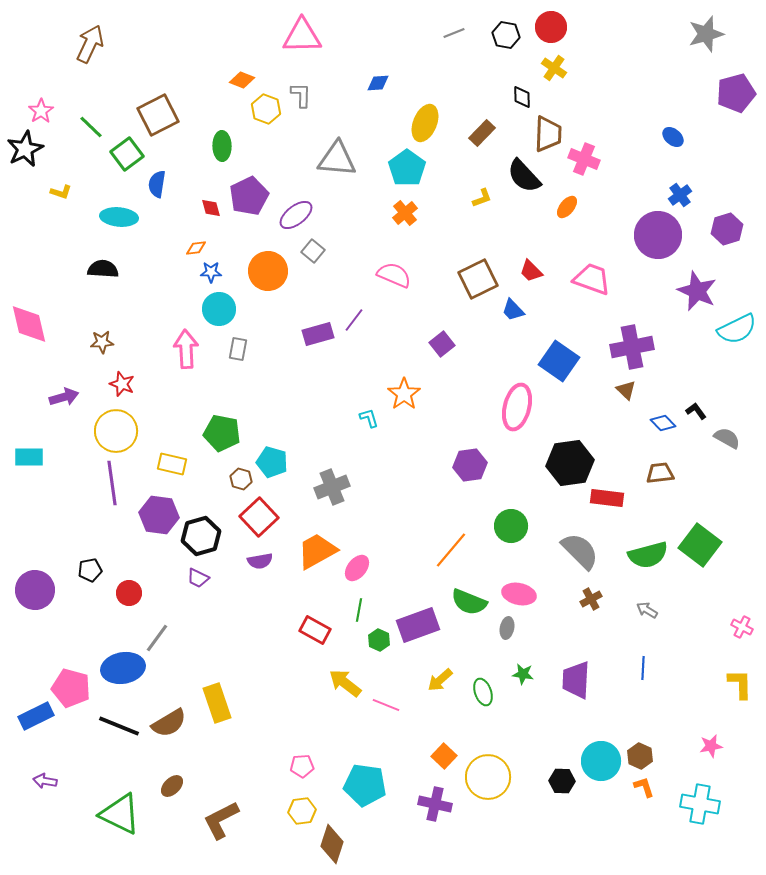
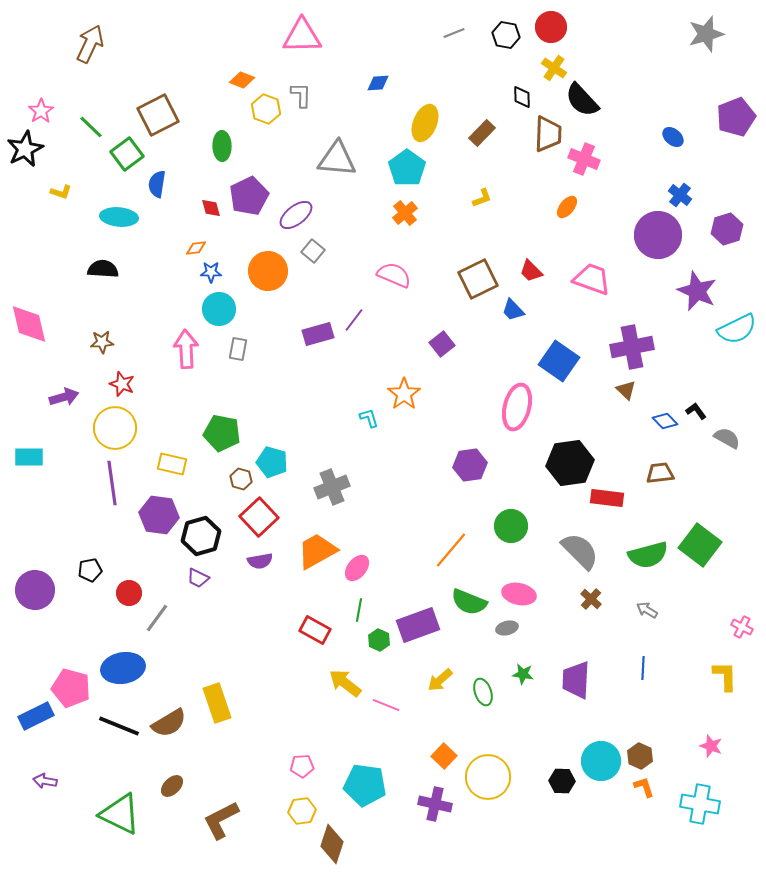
purple pentagon at (736, 93): moved 24 px down; rotated 6 degrees counterclockwise
black semicircle at (524, 176): moved 58 px right, 76 px up
blue cross at (680, 195): rotated 15 degrees counterclockwise
blue diamond at (663, 423): moved 2 px right, 2 px up
yellow circle at (116, 431): moved 1 px left, 3 px up
brown cross at (591, 599): rotated 20 degrees counterclockwise
gray ellipse at (507, 628): rotated 65 degrees clockwise
gray line at (157, 638): moved 20 px up
yellow L-shape at (740, 684): moved 15 px left, 8 px up
pink star at (711, 746): rotated 30 degrees clockwise
